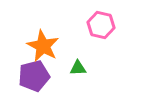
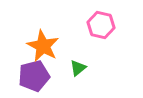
green triangle: rotated 36 degrees counterclockwise
